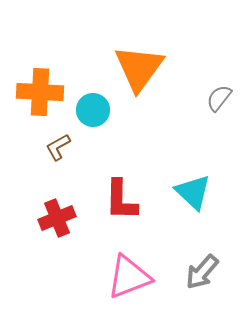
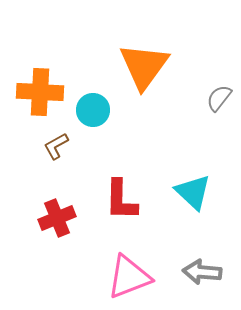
orange triangle: moved 5 px right, 2 px up
brown L-shape: moved 2 px left, 1 px up
gray arrow: rotated 54 degrees clockwise
